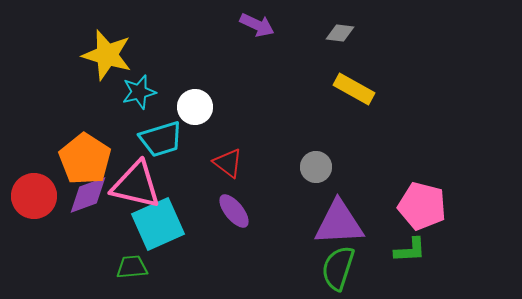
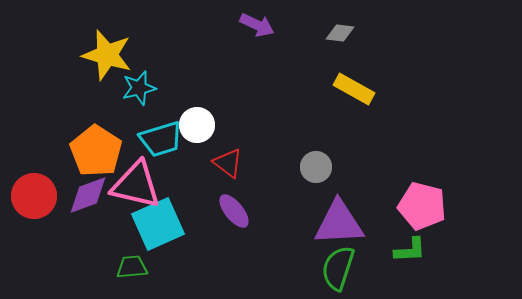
cyan star: moved 4 px up
white circle: moved 2 px right, 18 px down
orange pentagon: moved 11 px right, 8 px up
